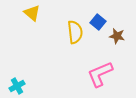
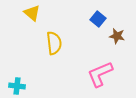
blue square: moved 3 px up
yellow semicircle: moved 21 px left, 11 px down
cyan cross: rotated 35 degrees clockwise
